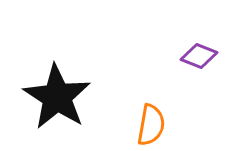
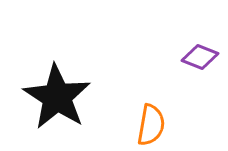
purple diamond: moved 1 px right, 1 px down
